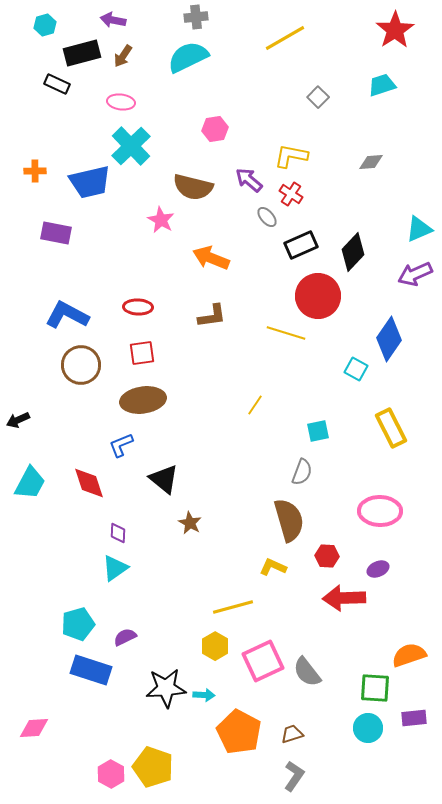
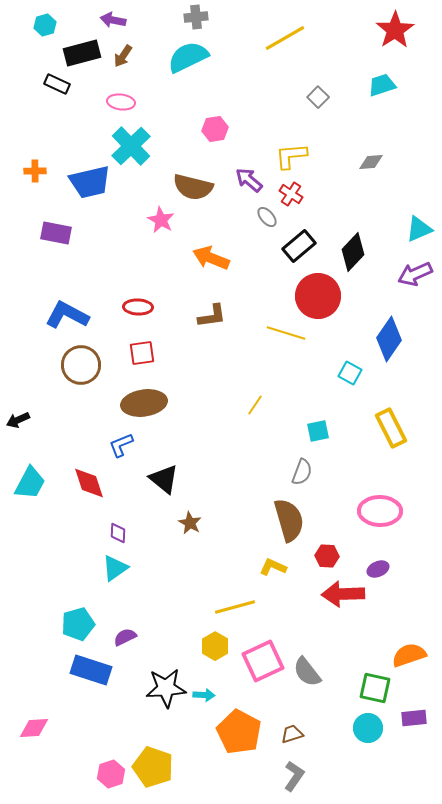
yellow L-shape at (291, 156): rotated 16 degrees counterclockwise
black rectangle at (301, 245): moved 2 px left, 1 px down; rotated 16 degrees counterclockwise
cyan square at (356, 369): moved 6 px left, 4 px down
brown ellipse at (143, 400): moved 1 px right, 3 px down
red arrow at (344, 598): moved 1 px left, 4 px up
yellow line at (233, 607): moved 2 px right
green square at (375, 688): rotated 8 degrees clockwise
pink hexagon at (111, 774): rotated 12 degrees clockwise
